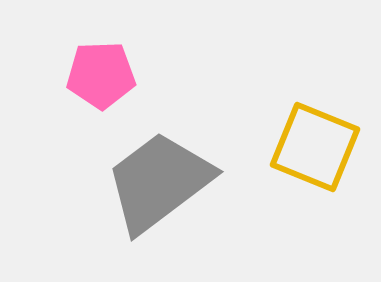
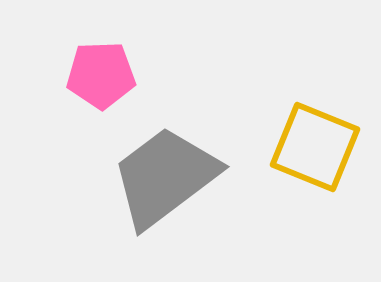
gray trapezoid: moved 6 px right, 5 px up
